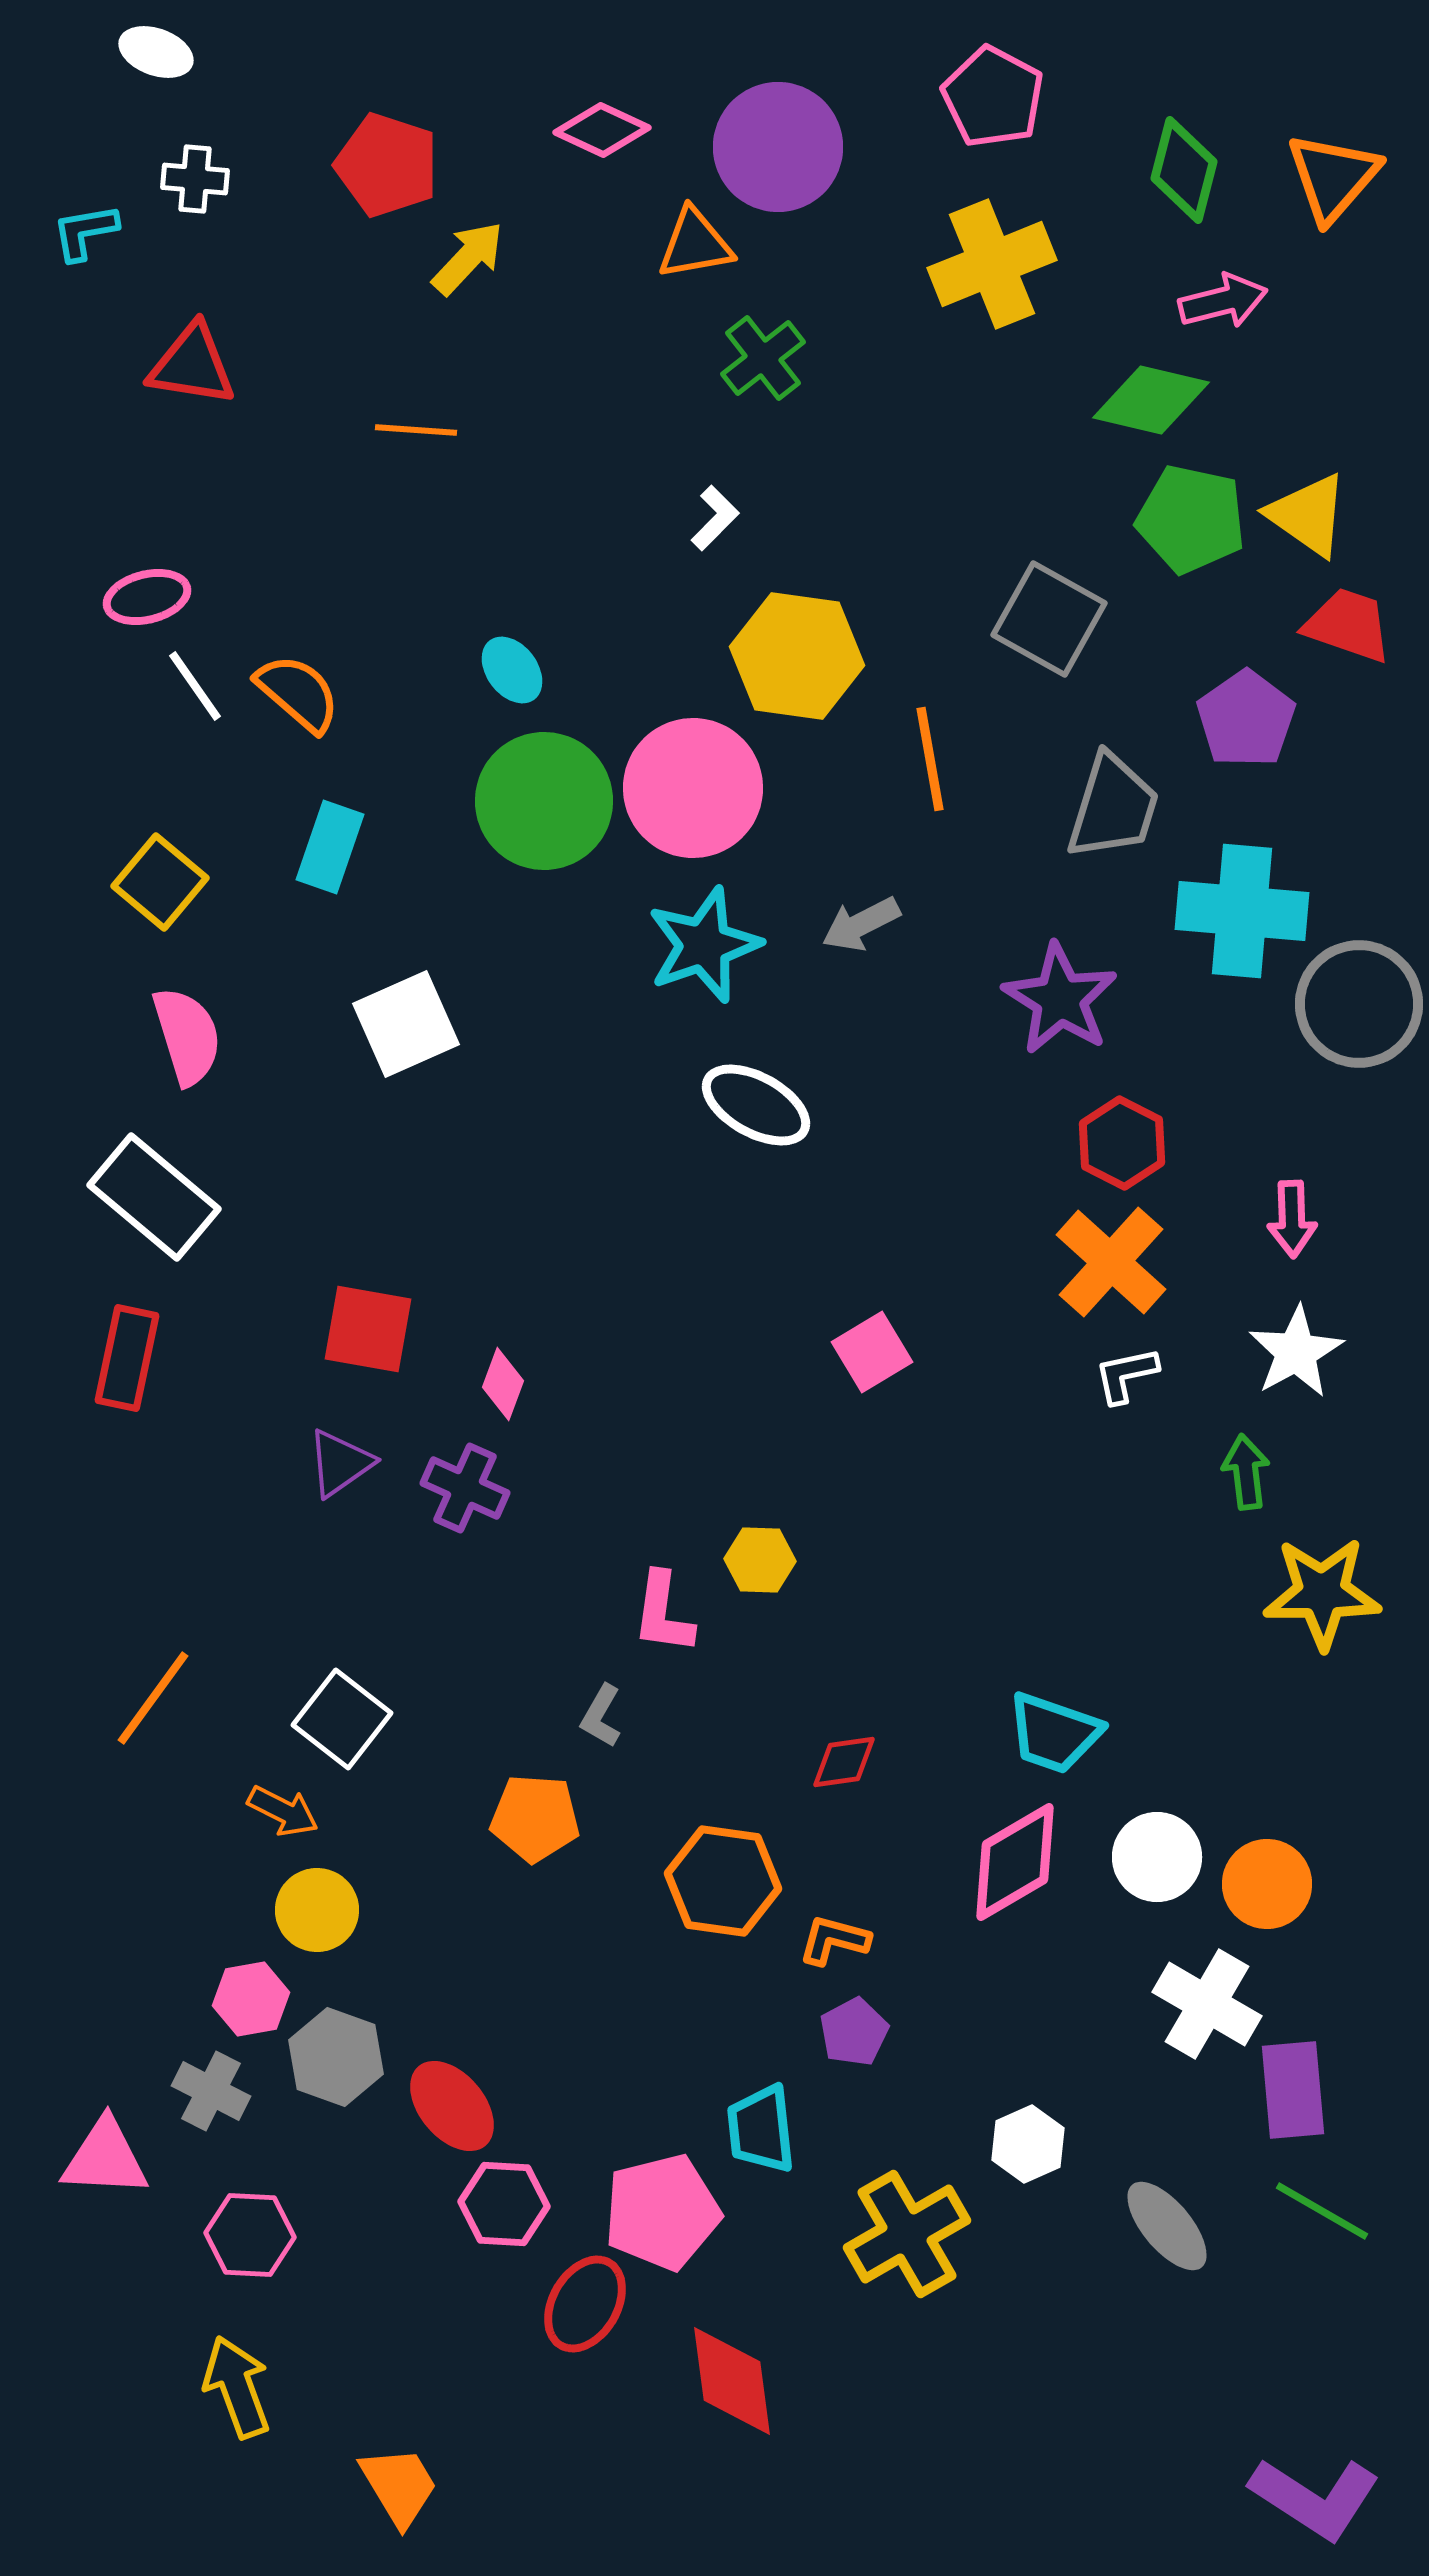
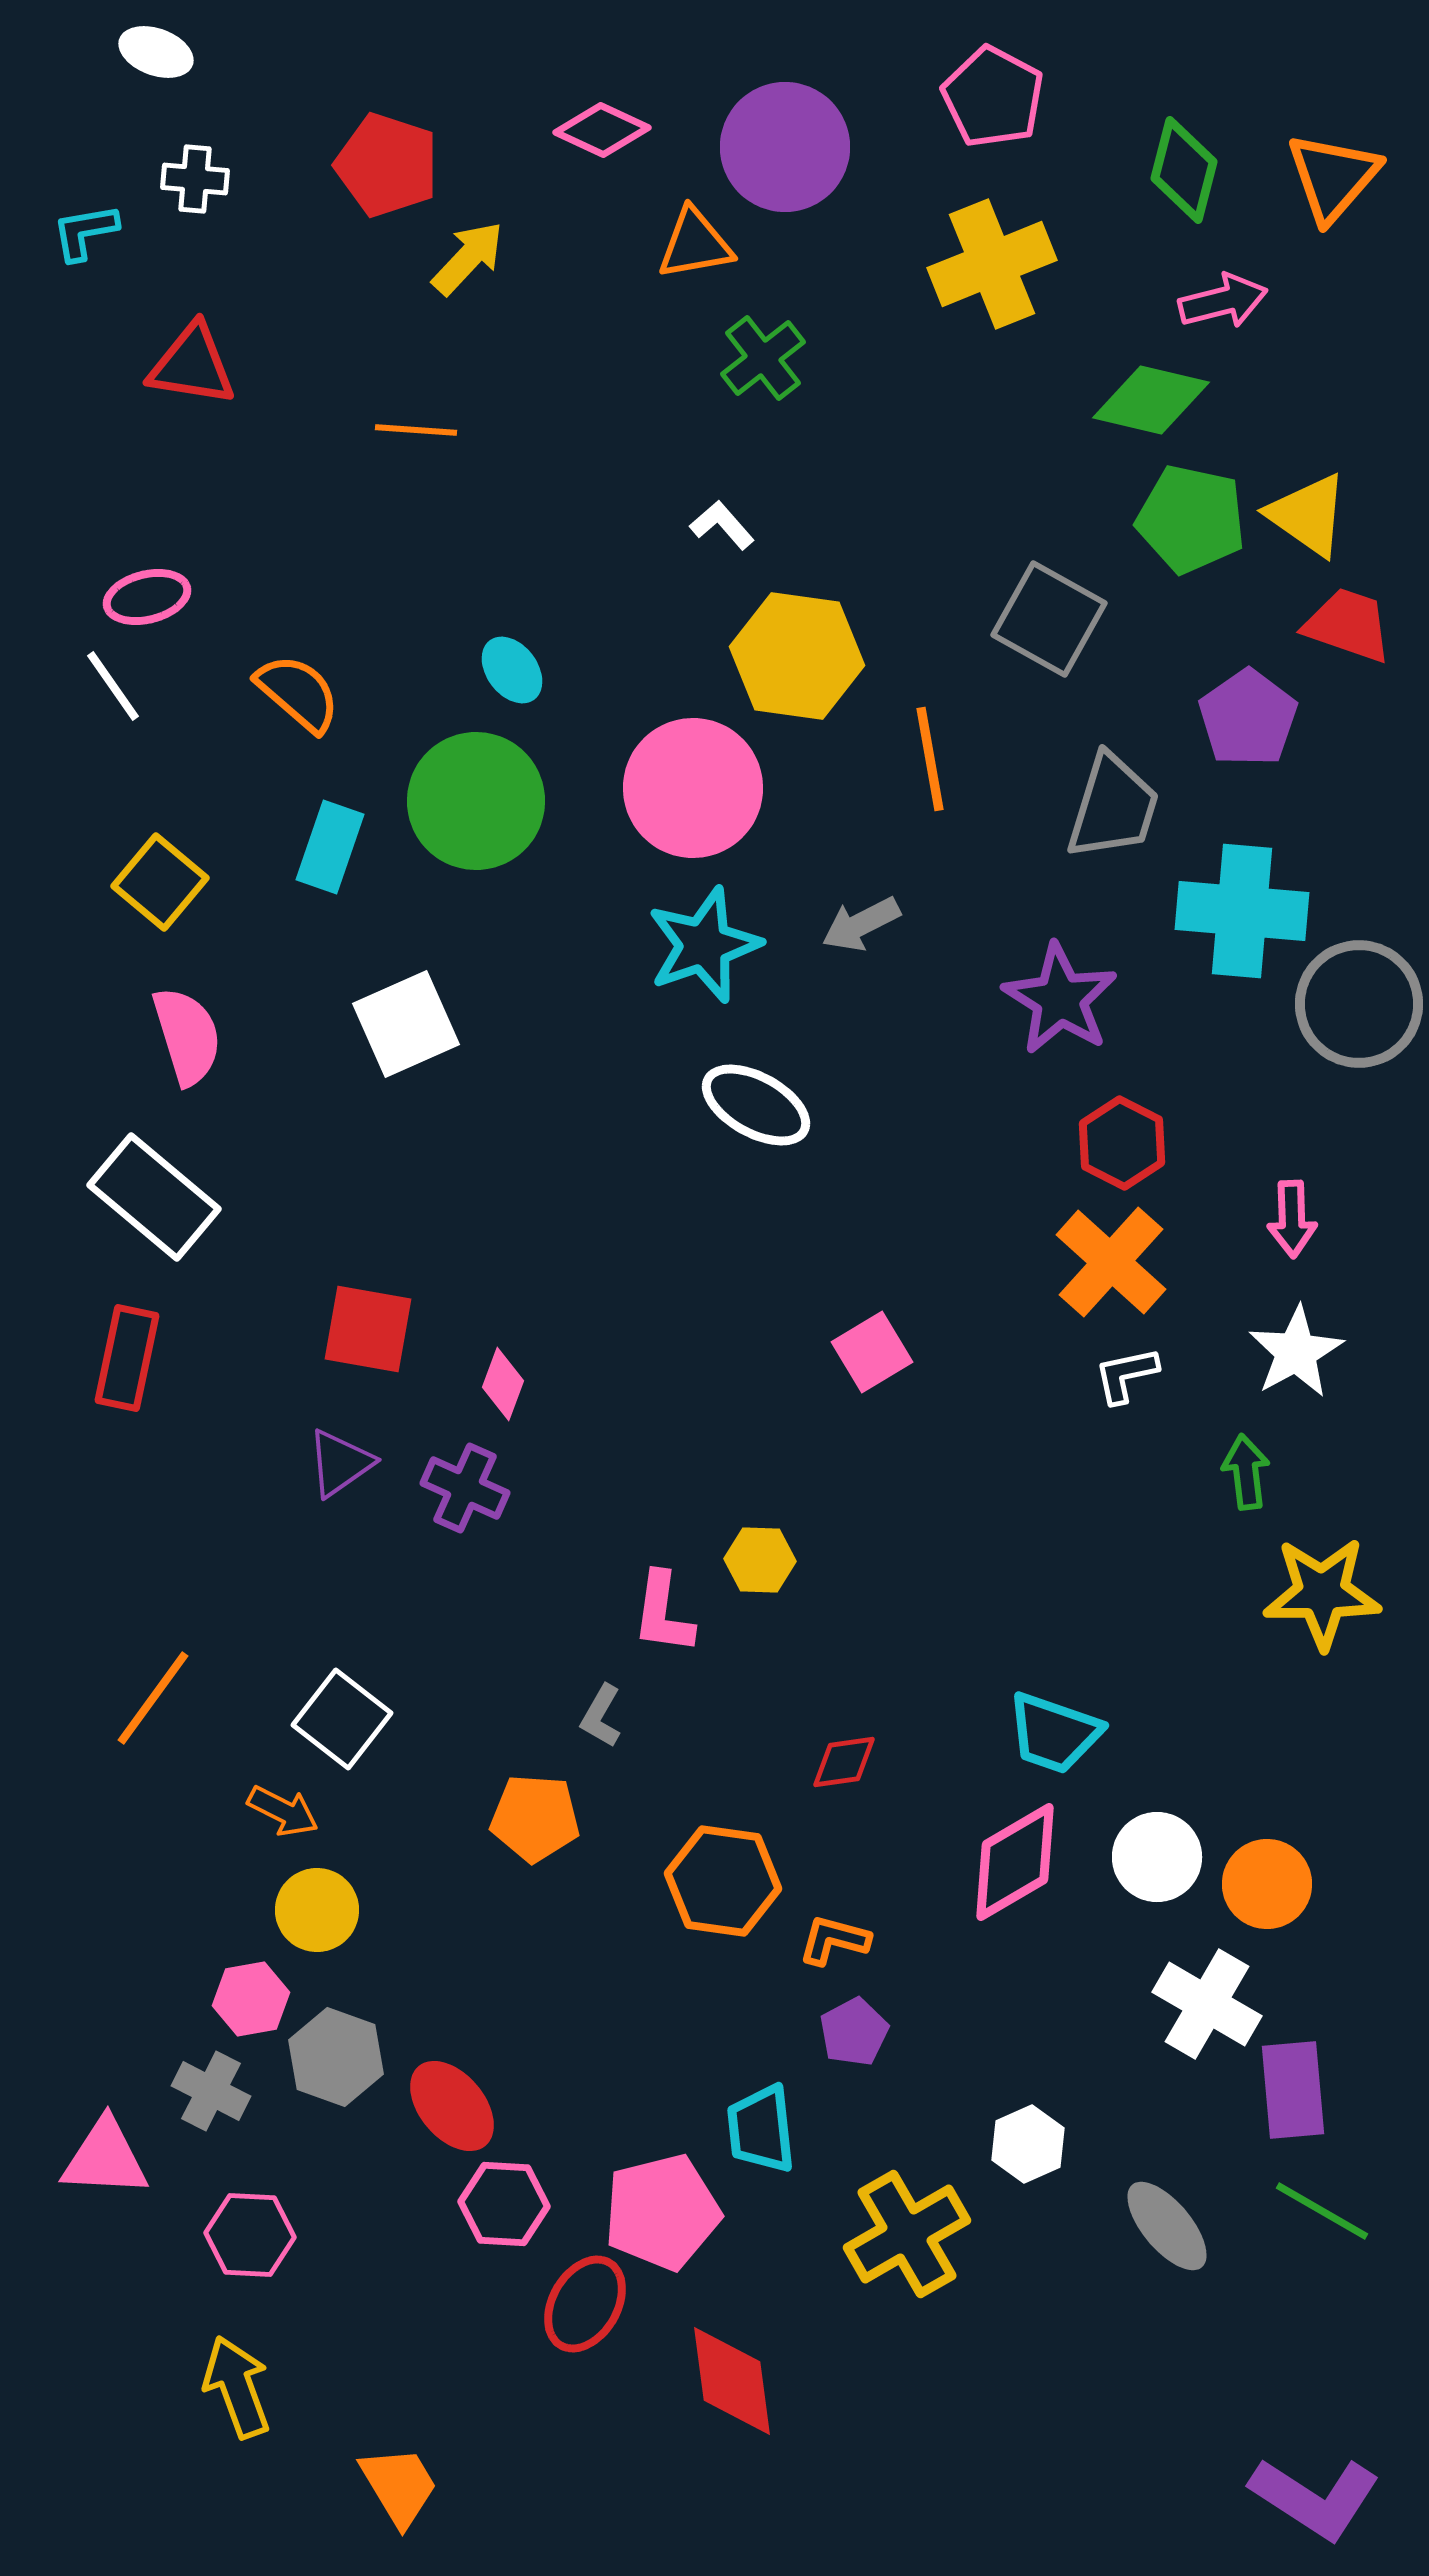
purple circle at (778, 147): moved 7 px right
white L-shape at (715, 518): moved 7 px right, 7 px down; rotated 86 degrees counterclockwise
white line at (195, 686): moved 82 px left
purple pentagon at (1246, 719): moved 2 px right, 1 px up
green circle at (544, 801): moved 68 px left
